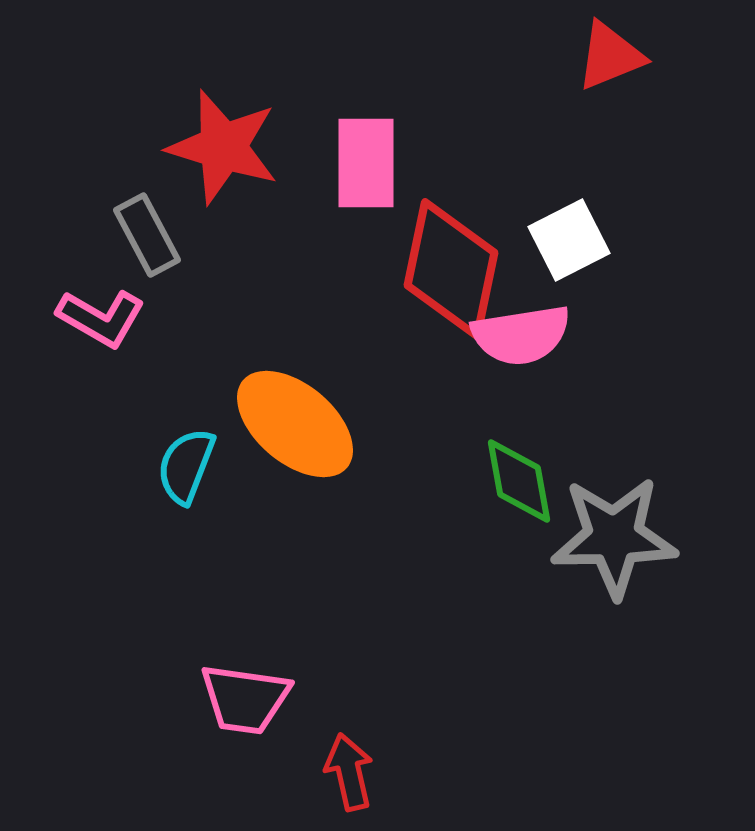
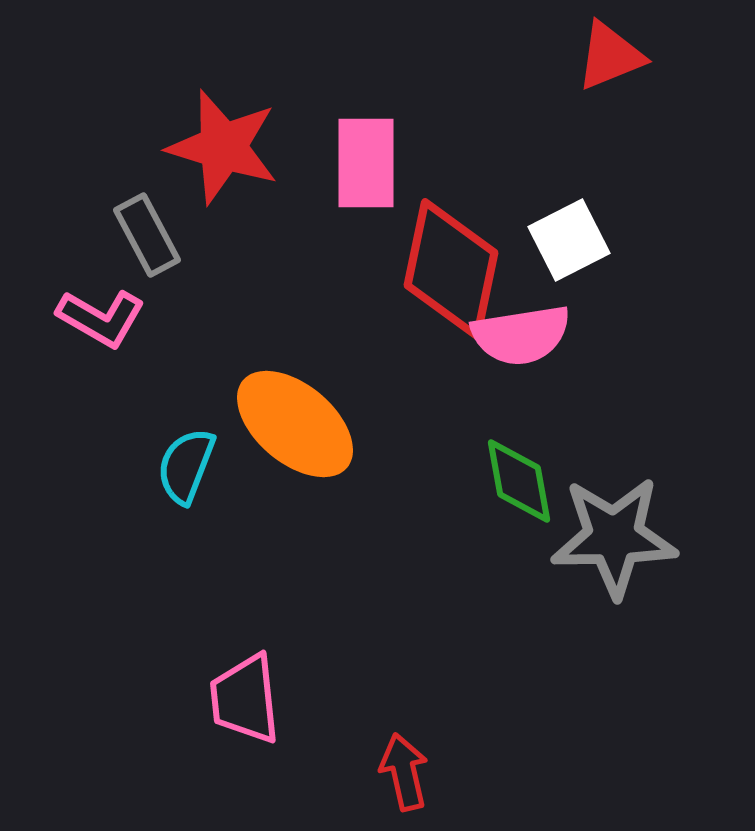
pink trapezoid: rotated 76 degrees clockwise
red arrow: moved 55 px right
